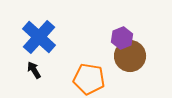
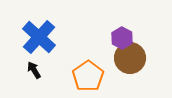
purple hexagon: rotated 10 degrees counterclockwise
brown circle: moved 2 px down
orange pentagon: moved 1 px left, 3 px up; rotated 28 degrees clockwise
